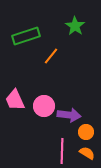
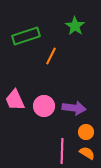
orange line: rotated 12 degrees counterclockwise
purple arrow: moved 5 px right, 7 px up
